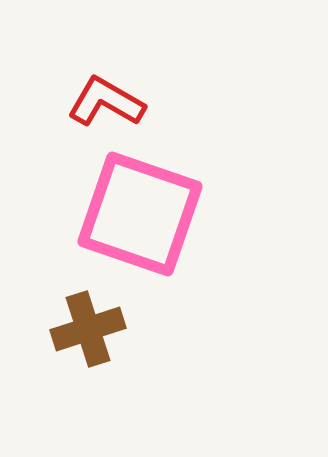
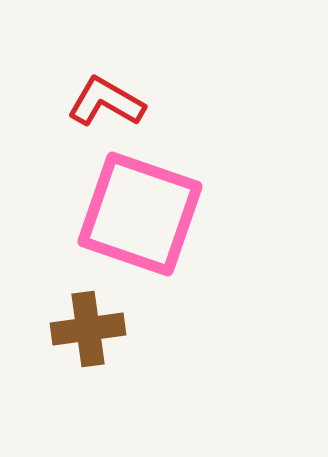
brown cross: rotated 10 degrees clockwise
